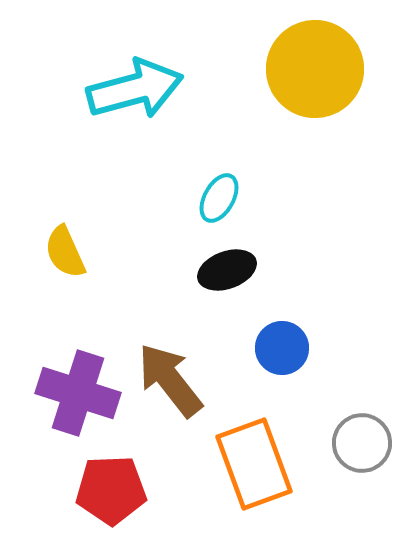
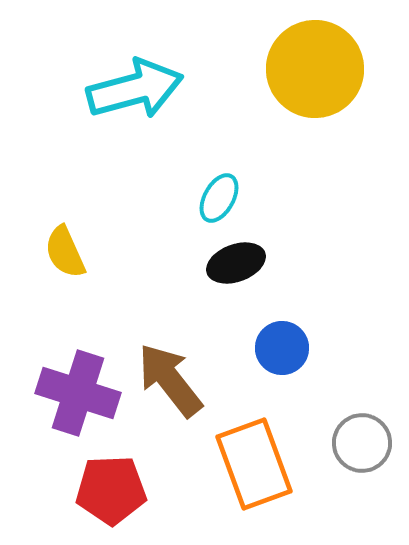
black ellipse: moved 9 px right, 7 px up
